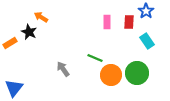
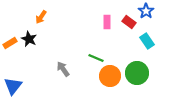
orange arrow: rotated 88 degrees counterclockwise
red rectangle: rotated 56 degrees counterclockwise
black star: moved 7 px down
green line: moved 1 px right
orange circle: moved 1 px left, 1 px down
blue triangle: moved 1 px left, 2 px up
